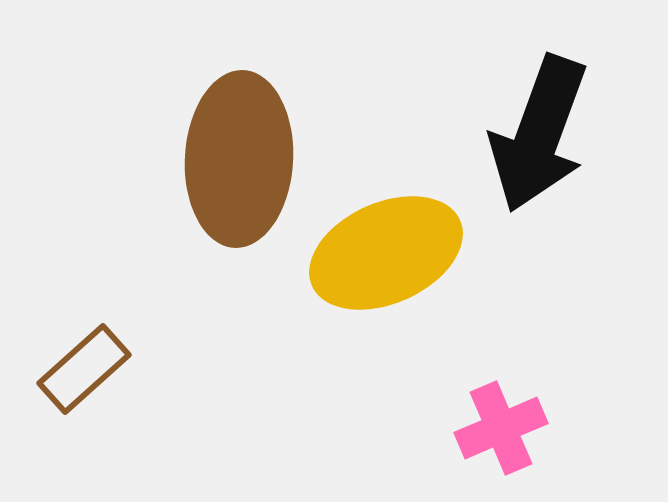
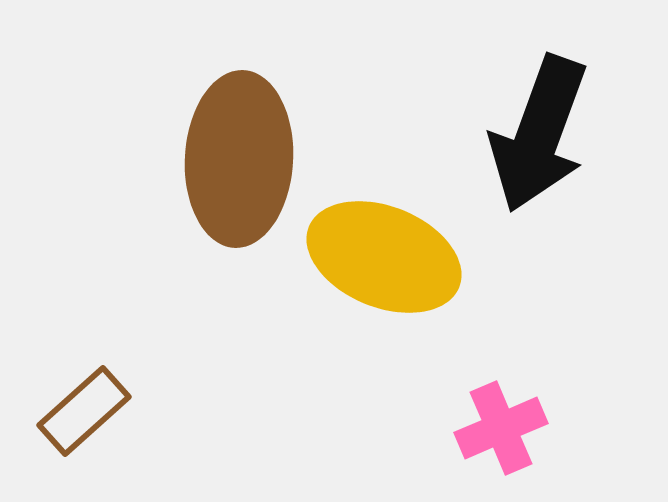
yellow ellipse: moved 2 px left, 4 px down; rotated 46 degrees clockwise
brown rectangle: moved 42 px down
